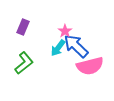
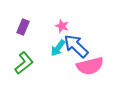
pink star: moved 3 px left, 5 px up; rotated 16 degrees counterclockwise
